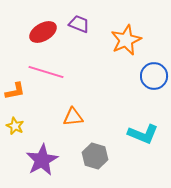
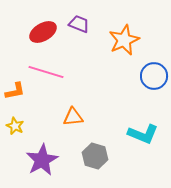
orange star: moved 2 px left
